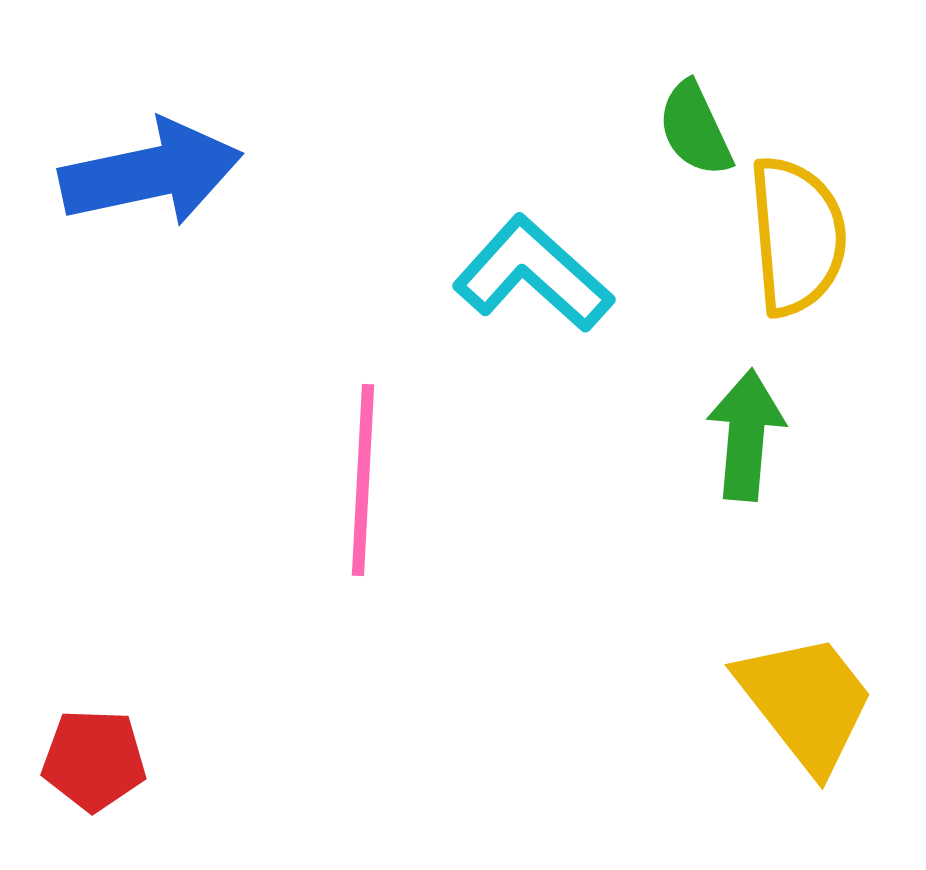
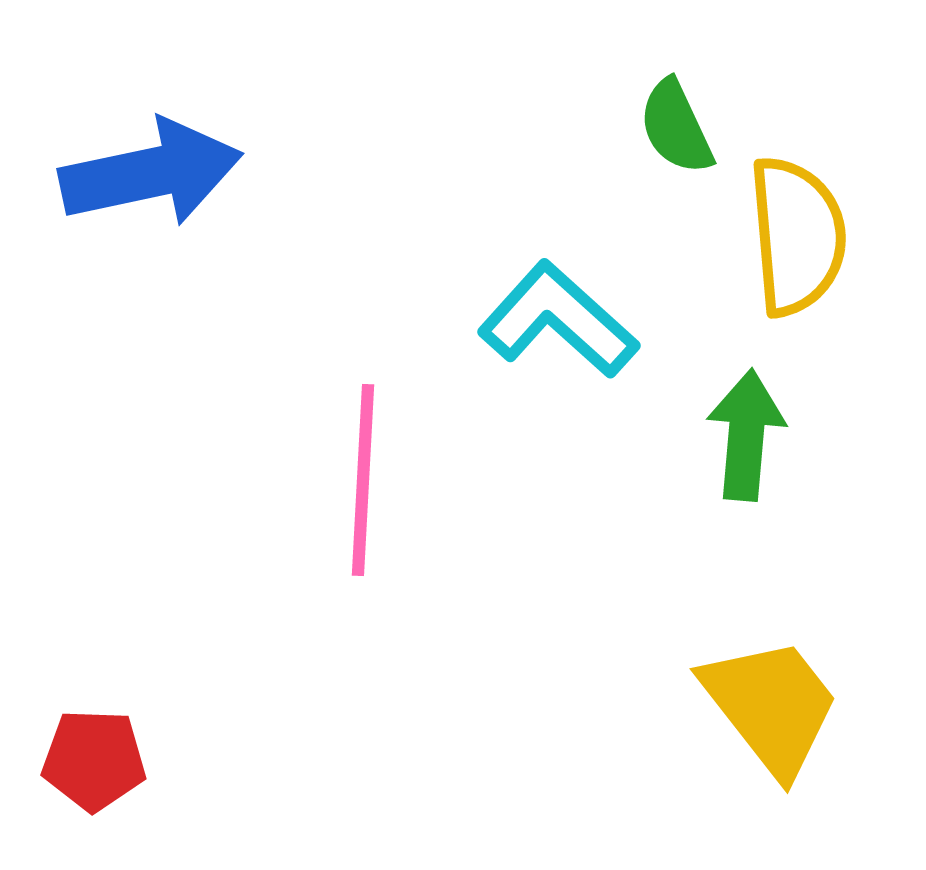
green semicircle: moved 19 px left, 2 px up
cyan L-shape: moved 25 px right, 46 px down
yellow trapezoid: moved 35 px left, 4 px down
